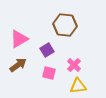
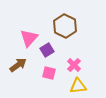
brown hexagon: moved 1 px down; rotated 20 degrees clockwise
pink triangle: moved 10 px right, 1 px up; rotated 18 degrees counterclockwise
